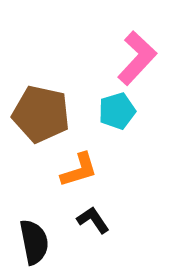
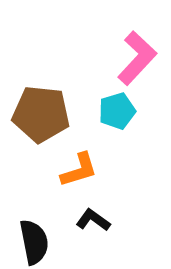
brown pentagon: rotated 6 degrees counterclockwise
black L-shape: rotated 20 degrees counterclockwise
